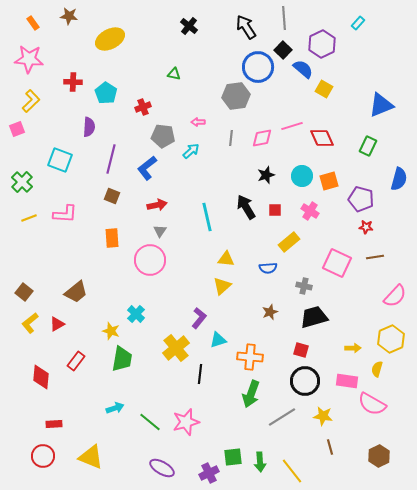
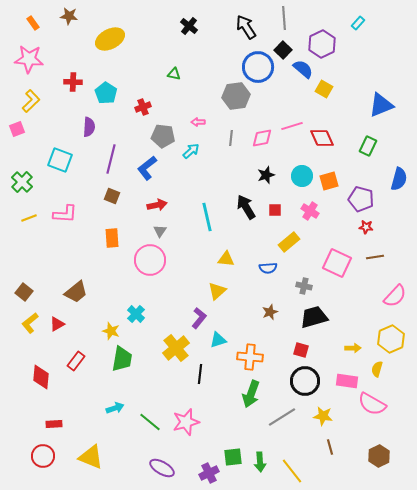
yellow triangle at (222, 286): moved 5 px left, 5 px down
